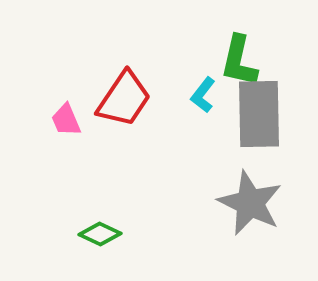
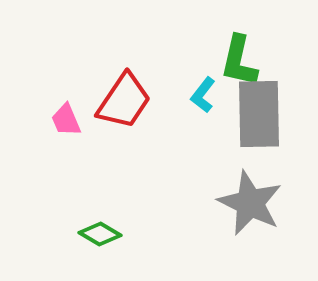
red trapezoid: moved 2 px down
green diamond: rotated 6 degrees clockwise
